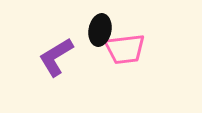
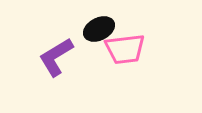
black ellipse: moved 1 px left, 1 px up; rotated 52 degrees clockwise
